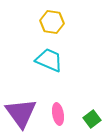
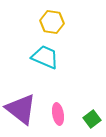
cyan trapezoid: moved 4 px left, 3 px up
purple triangle: moved 4 px up; rotated 16 degrees counterclockwise
